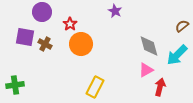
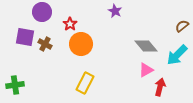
gray diamond: moved 3 px left; rotated 25 degrees counterclockwise
yellow rectangle: moved 10 px left, 4 px up
